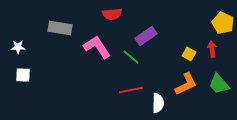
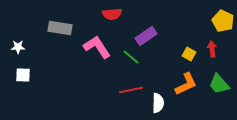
yellow pentagon: moved 2 px up
